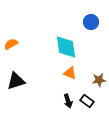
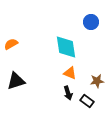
brown star: moved 2 px left, 1 px down
black arrow: moved 8 px up
